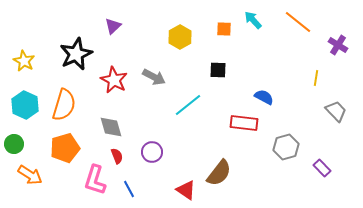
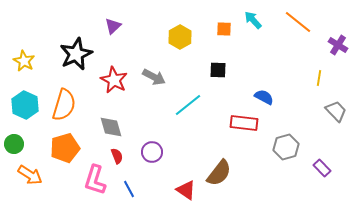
yellow line: moved 3 px right
